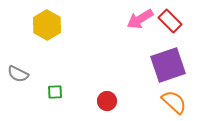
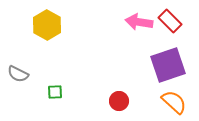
pink arrow: moved 1 px left, 3 px down; rotated 40 degrees clockwise
red circle: moved 12 px right
